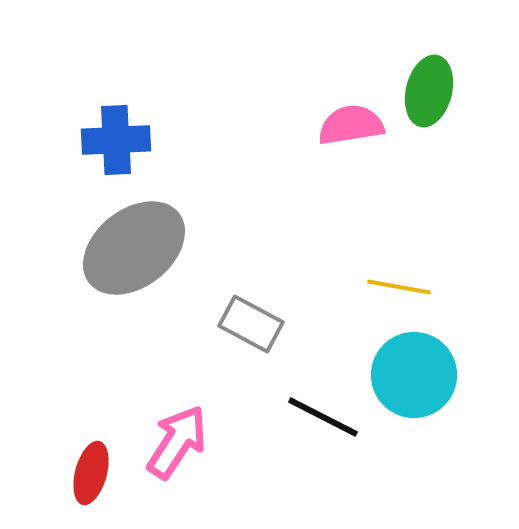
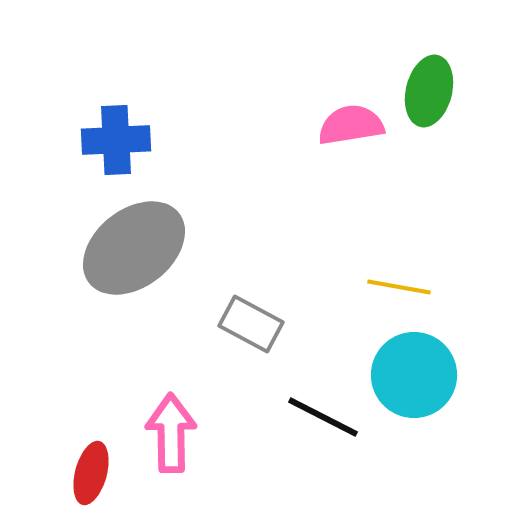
pink arrow: moved 6 px left, 9 px up; rotated 34 degrees counterclockwise
